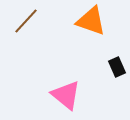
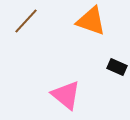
black rectangle: rotated 42 degrees counterclockwise
